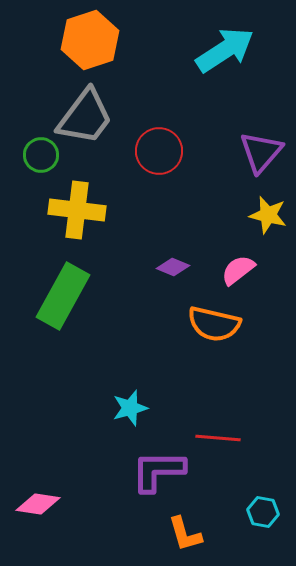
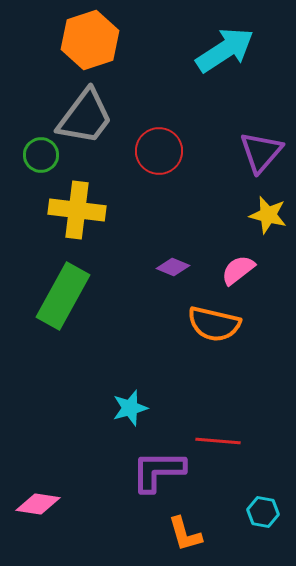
red line: moved 3 px down
